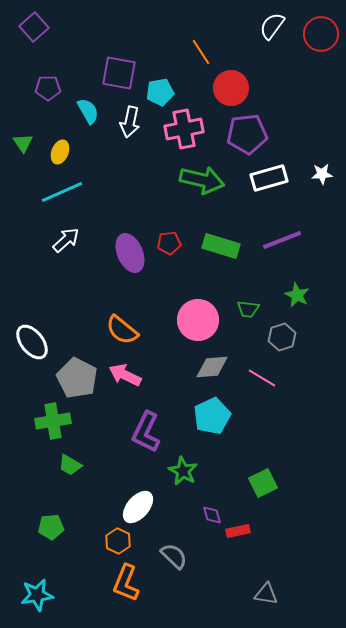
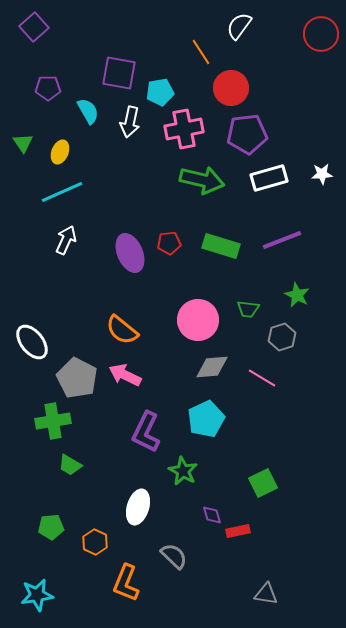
white semicircle at (272, 26): moved 33 px left
white arrow at (66, 240): rotated 24 degrees counterclockwise
cyan pentagon at (212, 416): moved 6 px left, 3 px down
white ellipse at (138, 507): rotated 24 degrees counterclockwise
orange hexagon at (118, 541): moved 23 px left, 1 px down
